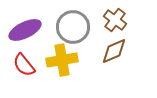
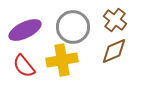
red semicircle: moved 1 px down
